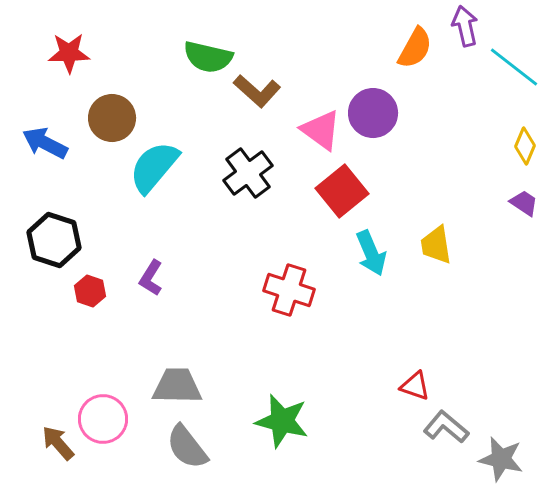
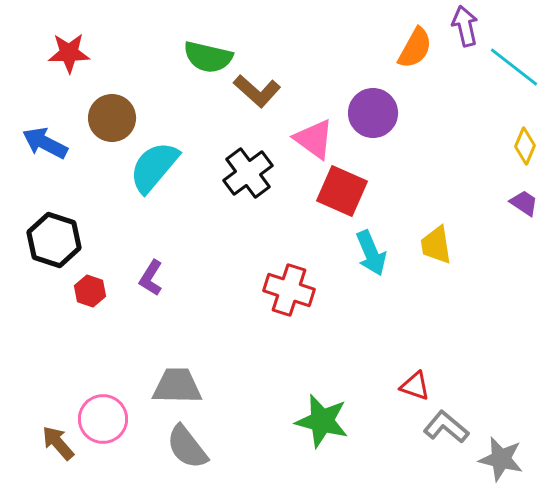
pink triangle: moved 7 px left, 9 px down
red square: rotated 27 degrees counterclockwise
green star: moved 40 px right
